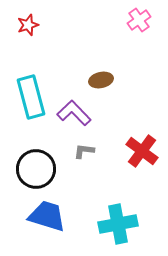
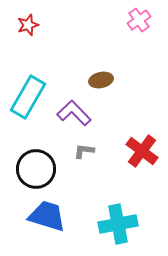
cyan rectangle: moved 3 px left; rotated 45 degrees clockwise
